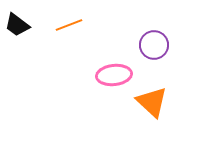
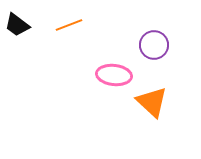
pink ellipse: rotated 12 degrees clockwise
